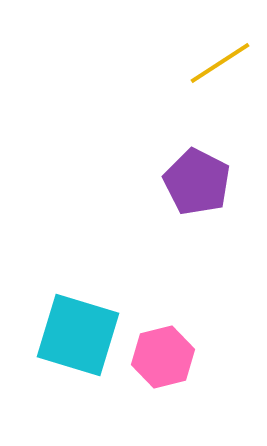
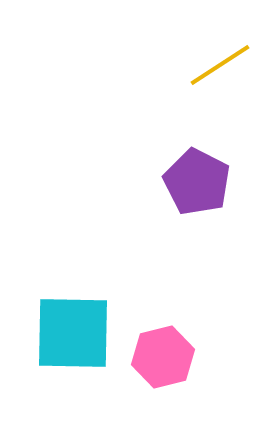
yellow line: moved 2 px down
cyan square: moved 5 px left, 2 px up; rotated 16 degrees counterclockwise
